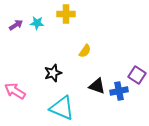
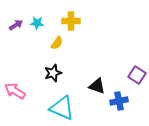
yellow cross: moved 5 px right, 7 px down
yellow semicircle: moved 28 px left, 8 px up
blue cross: moved 10 px down
